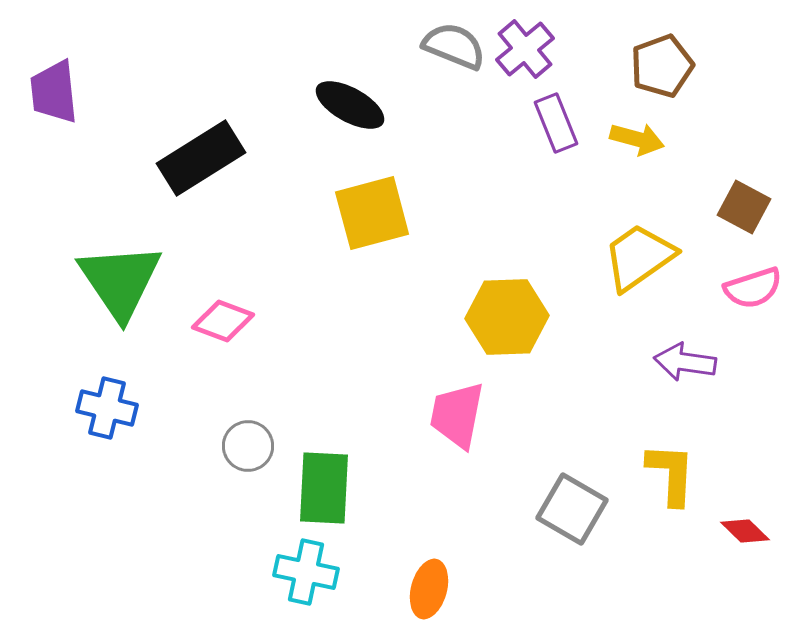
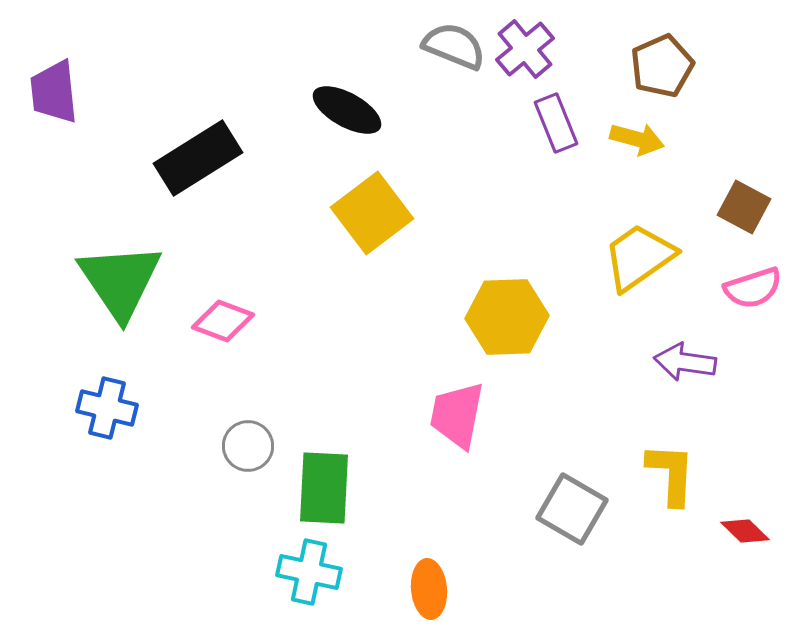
brown pentagon: rotated 4 degrees counterclockwise
black ellipse: moved 3 px left, 5 px down
black rectangle: moved 3 px left
yellow square: rotated 22 degrees counterclockwise
cyan cross: moved 3 px right
orange ellipse: rotated 20 degrees counterclockwise
